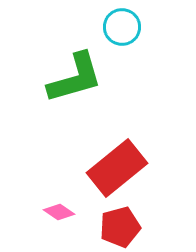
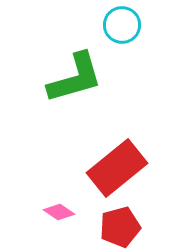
cyan circle: moved 2 px up
